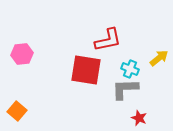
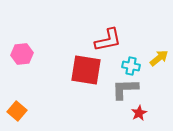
cyan cross: moved 1 px right, 3 px up; rotated 12 degrees counterclockwise
red star: moved 5 px up; rotated 21 degrees clockwise
